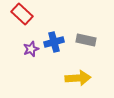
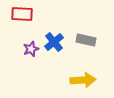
red rectangle: rotated 40 degrees counterclockwise
blue cross: rotated 24 degrees counterclockwise
yellow arrow: moved 5 px right, 2 px down
